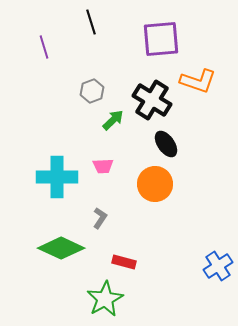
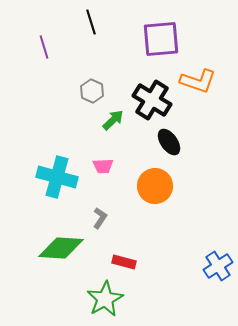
gray hexagon: rotated 15 degrees counterclockwise
black ellipse: moved 3 px right, 2 px up
cyan cross: rotated 15 degrees clockwise
orange circle: moved 2 px down
green diamond: rotated 21 degrees counterclockwise
